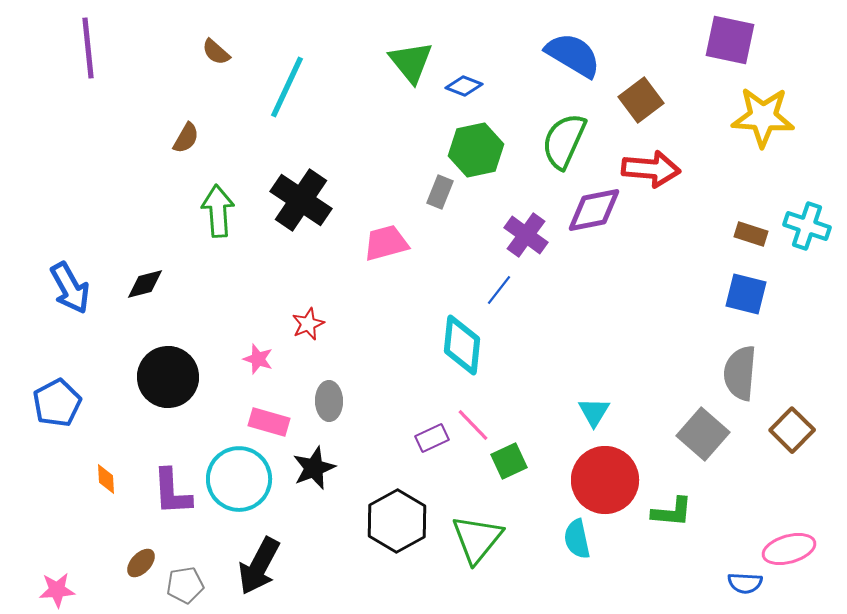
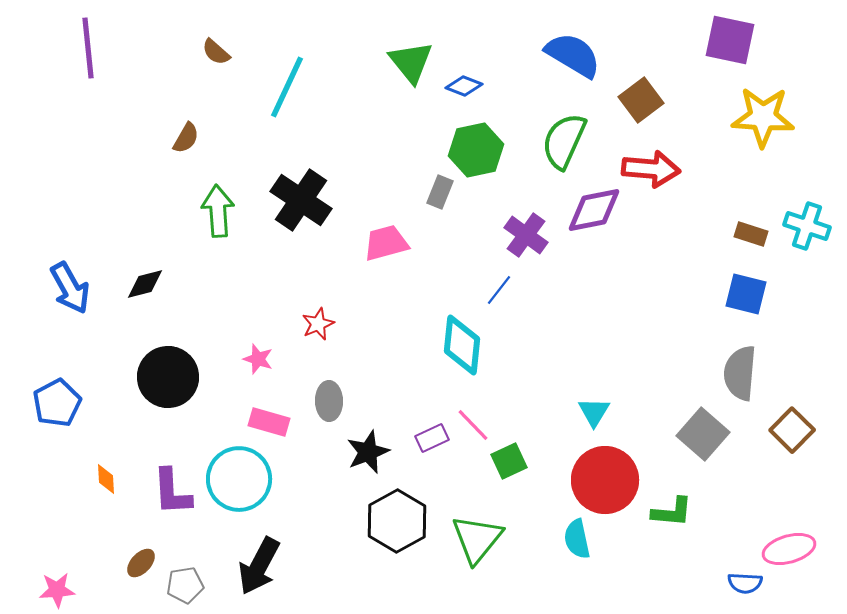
red star at (308, 324): moved 10 px right
black star at (314, 468): moved 54 px right, 16 px up
